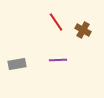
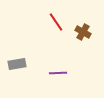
brown cross: moved 2 px down
purple line: moved 13 px down
